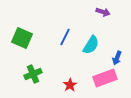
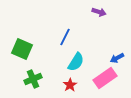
purple arrow: moved 4 px left
green square: moved 11 px down
cyan semicircle: moved 15 px left, 17 px down
blue arrow: rotated 40 degrees clockwise
green cross: moved 5 px down
pink rectangle: rotated 15 degrees counterclockwise
